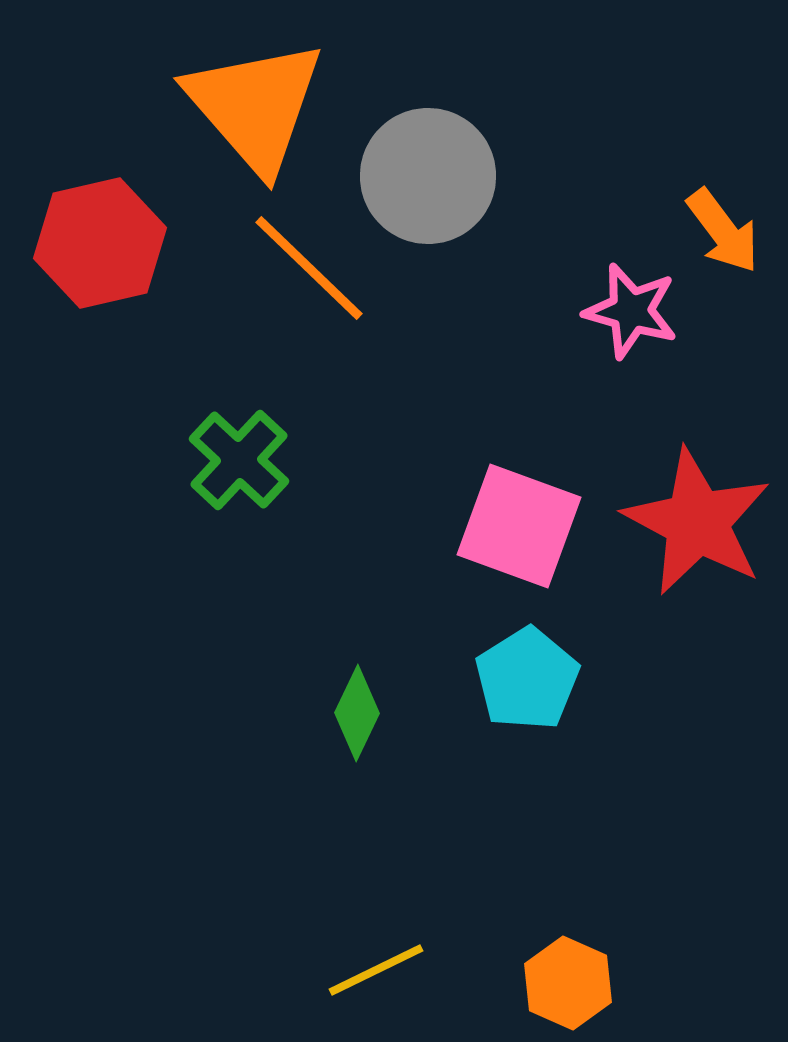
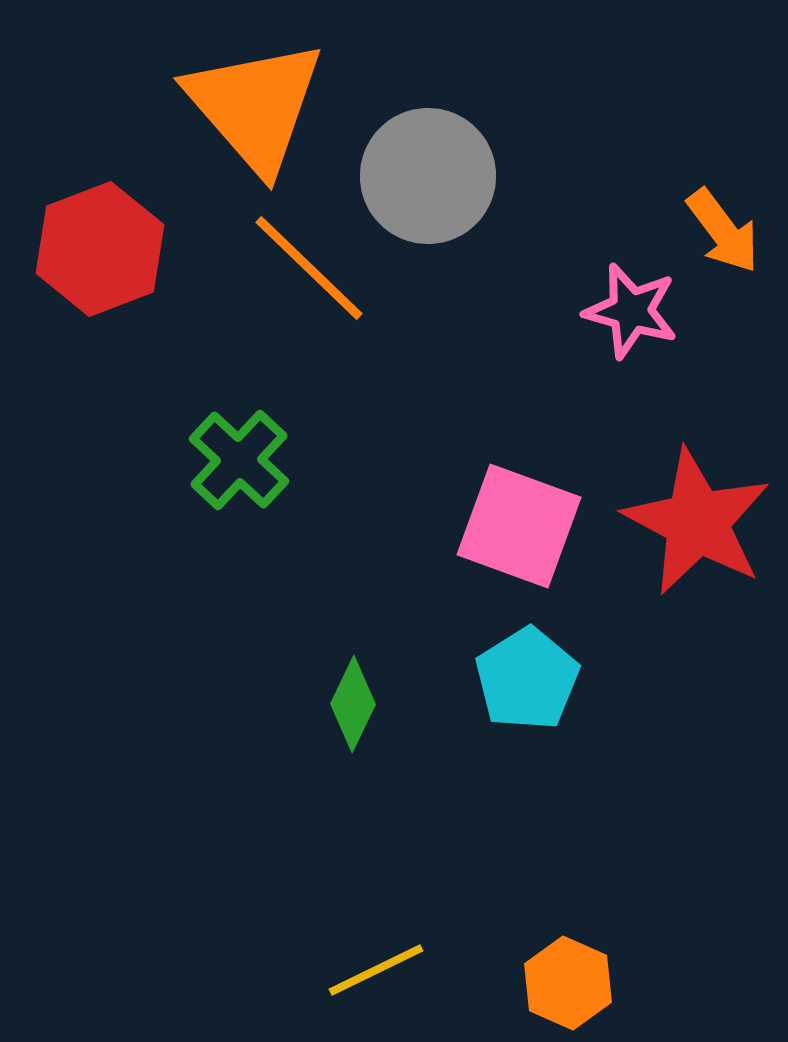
red hexagon: moved 6 px down; rotated 8 degrees counterclockwise
green diamond: moved 4 px left, 9 px up
